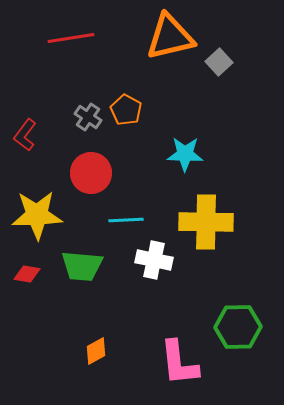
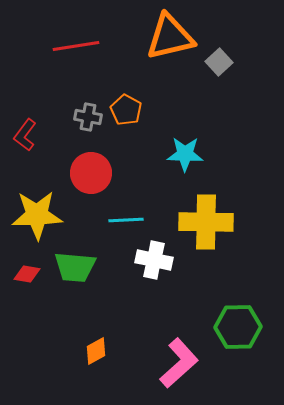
red line: moved 5 px right, 8 px down
gray cross: rotated 24 degrees counterclockwise
green trapezoid: moved 7 px left, 1 px down
pink L-shape: rotated 126 degrees counterclockwise
